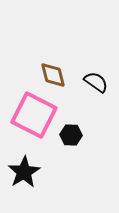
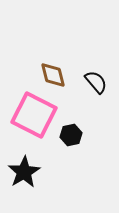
black semicircle: rotated 15 degrees clockwise
black hexagon: rotated 15 degrees counterclockwise
